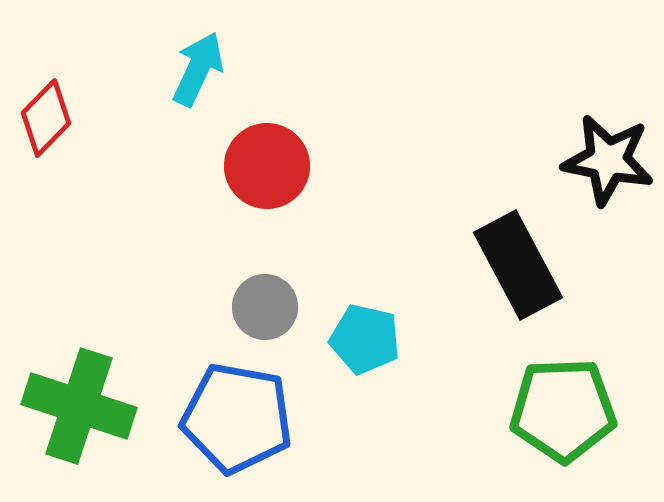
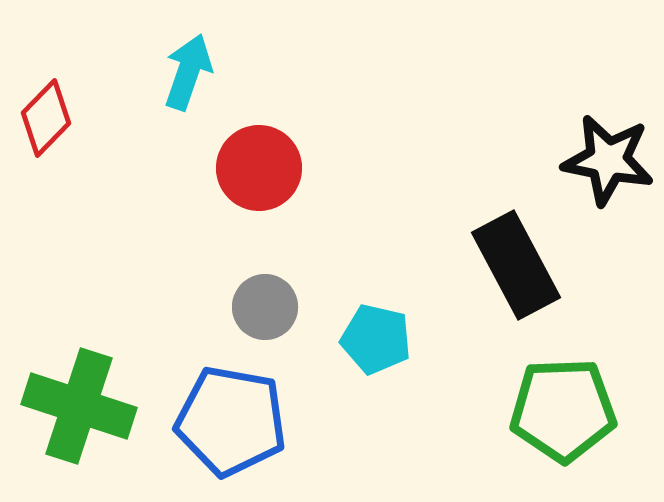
cyan arrow: moved 10 px left, 3 px down; rotated 6 degrees counterclockwise
red circle: moved 8 px left, 2 px down
black rectangle: moved 2 px left
cyan pentagon: moved 11 px right
blue pentagon: moved 6 px left, 3 px down
